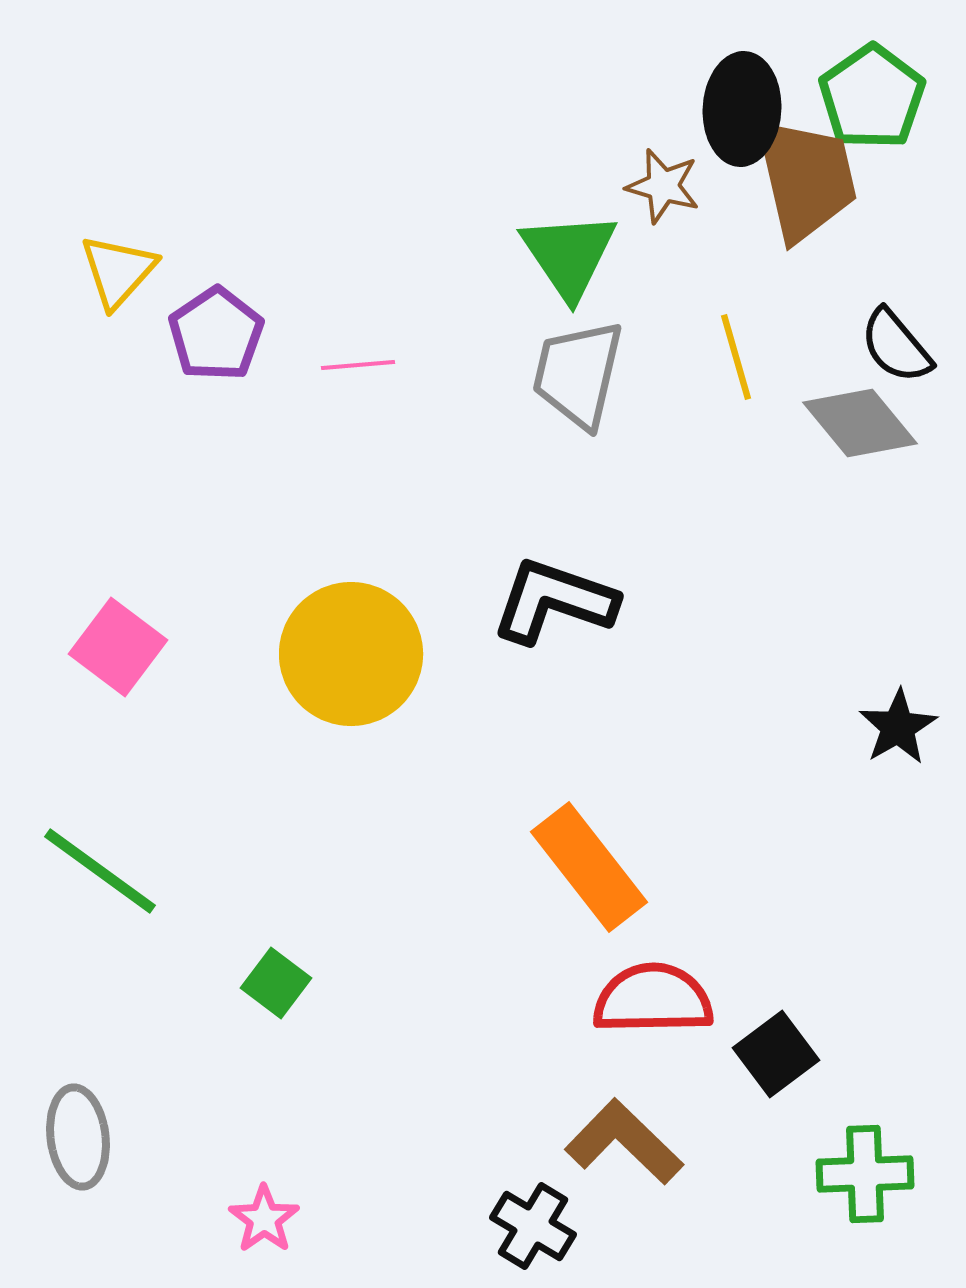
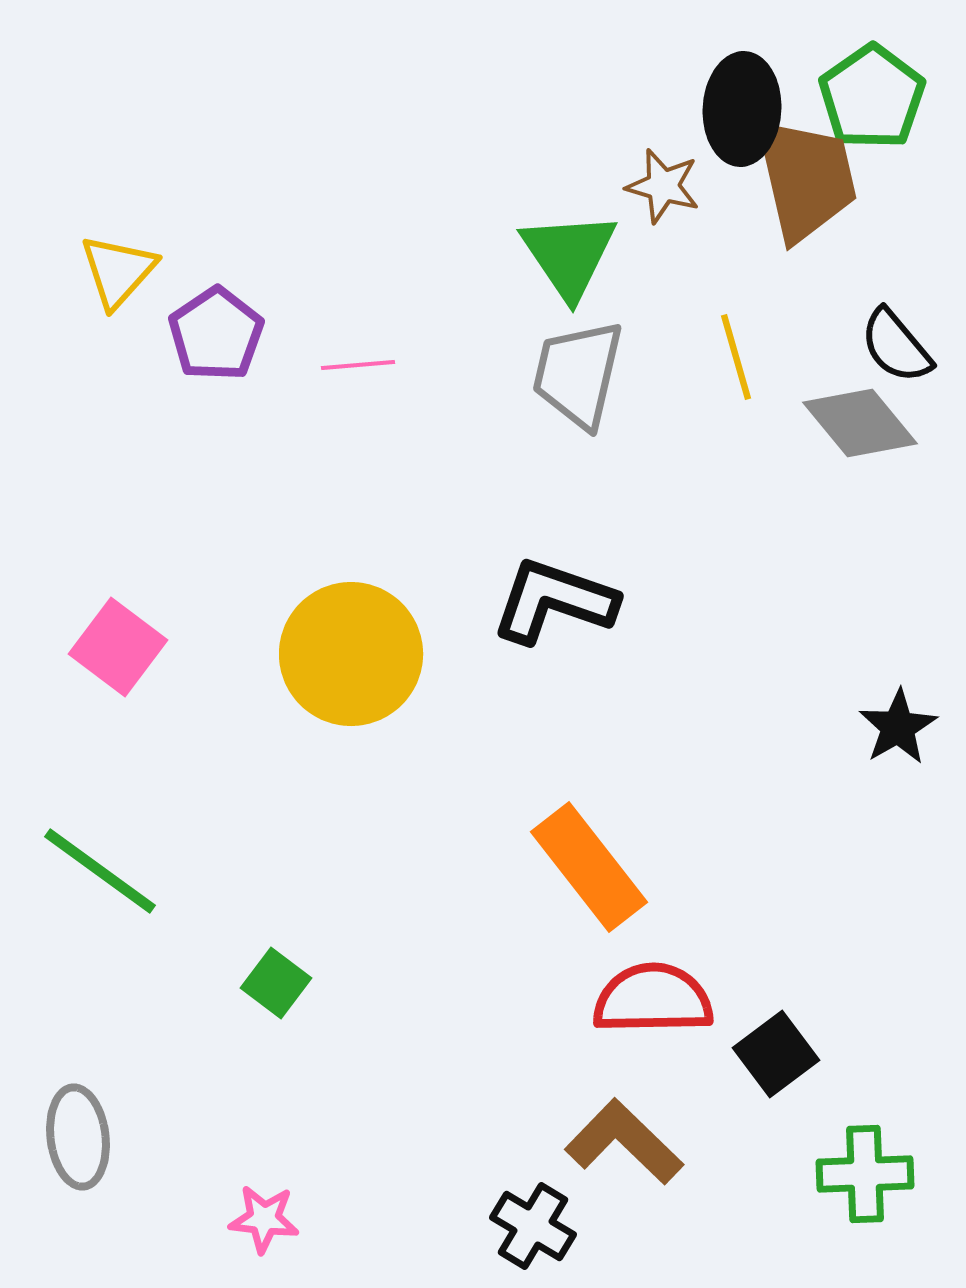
pink star: rotated 30 degrees counterclockwise
